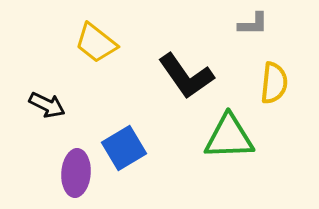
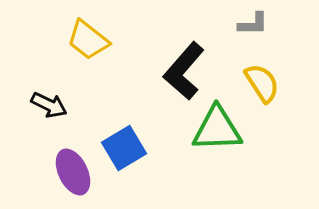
yellow trapezoid: moved 8 px left, 3 px up
black L-shape: moved 2 px left, 5 px up; rotated 76 degrees clockwise
yellow semicircle: moved 12 px left; rotated 39 degrees counterclockwise
black arrow: moved 2 px right
green triangle: moved 12 px left, 8 px up
purple ellipse: moved 3 px left, 1 px up; rotated 30 degrees counterclockwise
